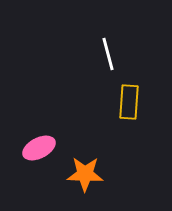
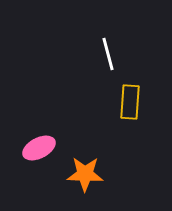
yellow rectangle: moved 1 px right
